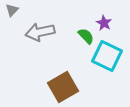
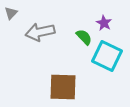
gray triangle: moved 1 px left, 3 px down
green semicircle: moved 2 px left, 1 px down
brown square: rotated 32 degrees clockwise
